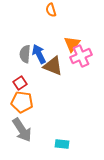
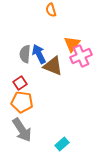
cyan rectangle: rotated 48 degrees counterclockwise
